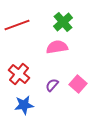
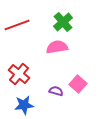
purple semicircle: moved 4 px right, 6 px down; rotated 64 degrees clockwise
